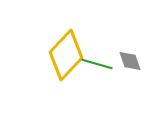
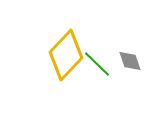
green line: rotated 28 degrees clockwise
